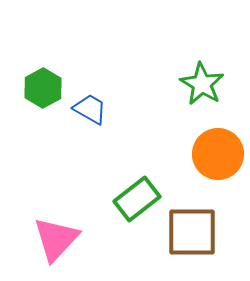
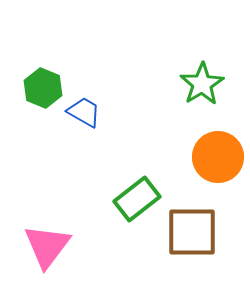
green star: rotated 9 degrees clockwise
green hexagon: rotated 9 degrees counterclockwise
blue trapezoid: moved 6 px left, 3 px down
orange circle: moved 3 px down
pink triangle: moved 9 px left, 7 px down; rotated 6 degrees counterclockwise
